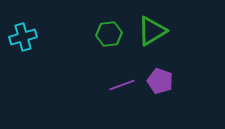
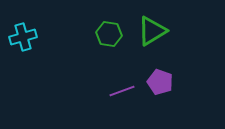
green hexagon: rotated 15 degrees clockwise
purple pentagon: moved 1 px down
purple line: moved 6 px down
